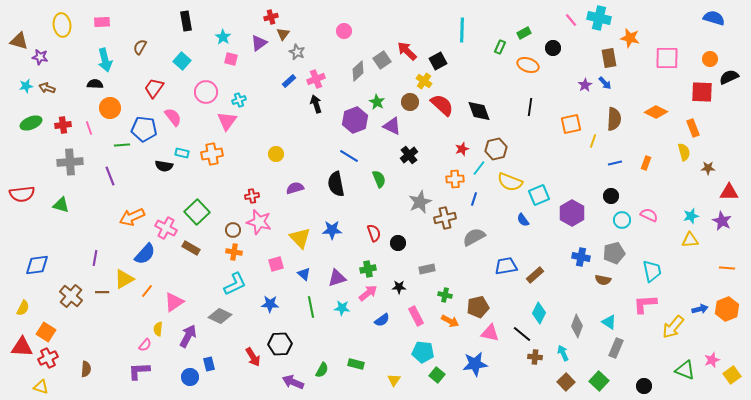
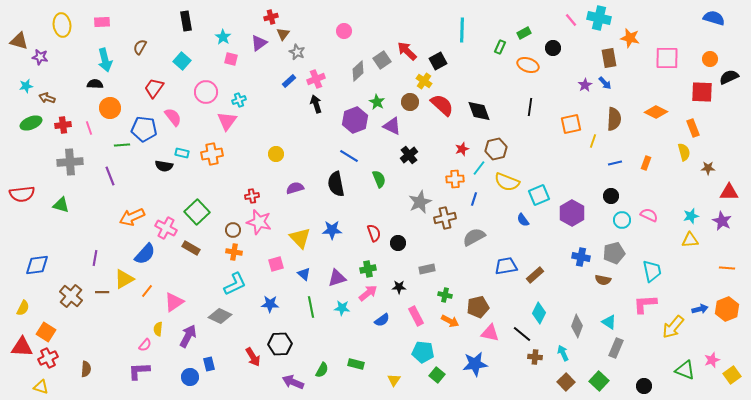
brown arrow at (47, 88): moved 10 px down
yellow semicircle at (510, 182): moved 3 px left
